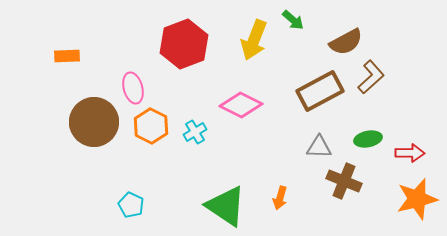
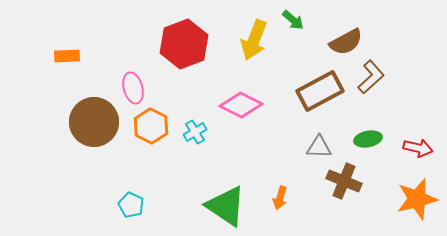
red arrow: moved 8 px right, 5 px up; rotated 12 degrees clockwise
